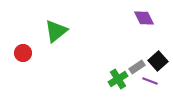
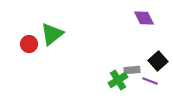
green triangle: moved 4 px left, 3 px down
red circle: moved 6 px right, 9 px up
gray rectangle: moved 5 px left, 3 px down; rotated 28 degrees clockwise
green cross: moved 1 px down
